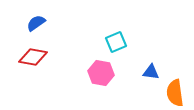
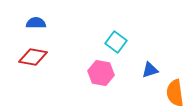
blue semicircle: rotated 36 degrees clockwise
cyan square: rotated 30 degrees counterclockwise
blue triangle: moved 1 px left, 2 px up; rotated 24 degrees counterclockwise
